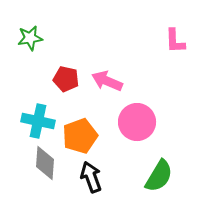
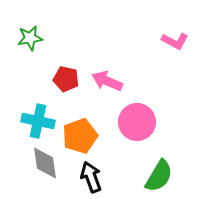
pink L-shape: rotated 60 degrees counterclockwise
gray diamond: rotated 12 degrees counterclockwise
